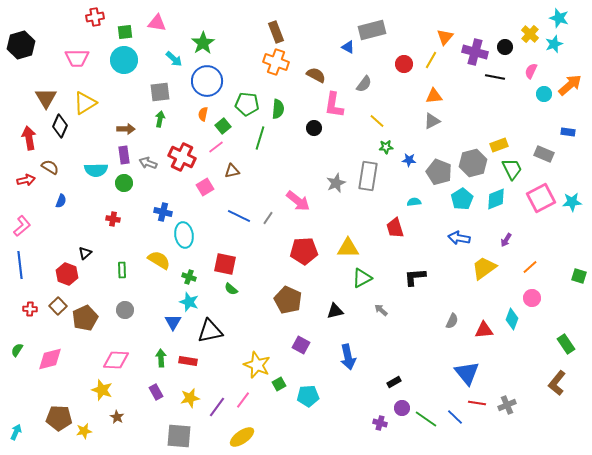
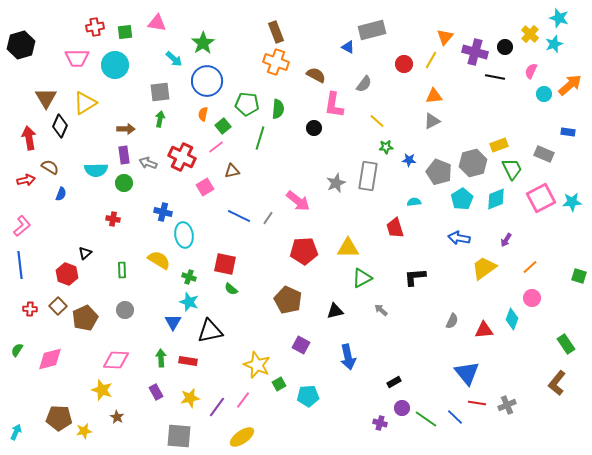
red cross at (95, 17): moved 10 px down
cyan circle at (124, 60): moved 9 px left, 5 px down
blue semicircle at (61, 201): moved 7 px up
